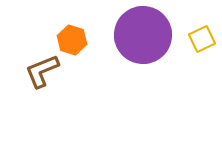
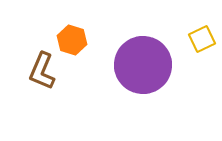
purple circle: moved 30 px down
brown L-shape: rotated 45 degrees counterclockwise
